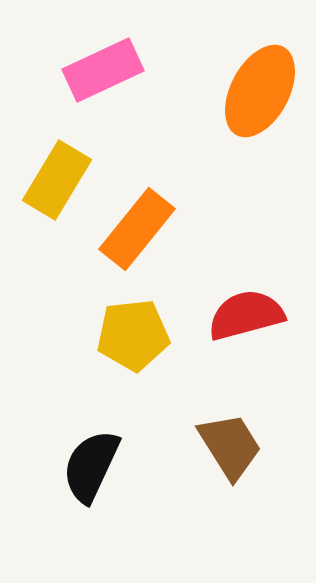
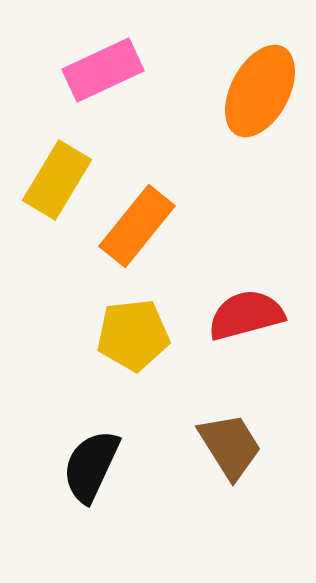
orange rectangle: moved 3 px up
